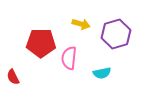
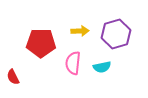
yellow arrow: moved 1 px left, 7 px down; rotated 18 degrees counterclockwise
pink semicircle: moved 4 px right, 5 px down
cyan semicircle: moved 6 px up
